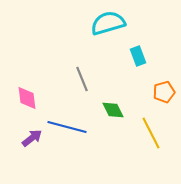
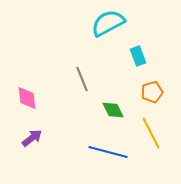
cyan semicircle: rotated 12 degrees counterclockwise
orange pentagon: moved 12 px left
blue line: moved 41 px right, 25 px down
